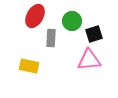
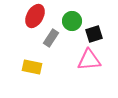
gray rectangle: rotated 30 degrees clockwise
yellow rectangle: moved 3 px right, 1 px down
